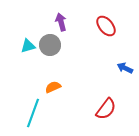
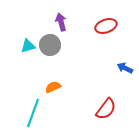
red ellipse: rotated 70 degrees counterclockwise
